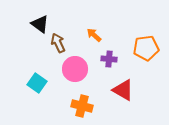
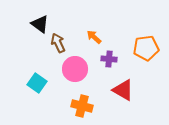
orange arrow: moved 2 px down
